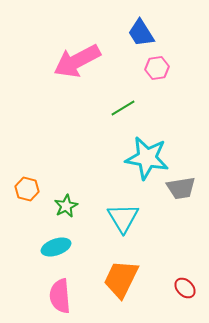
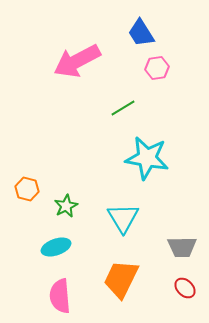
gray trapezoid: moved 1 px right, 59 px down; rotated 8 degrees clockwise
